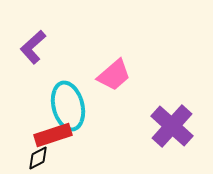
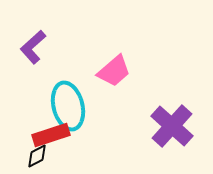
pink trapezoid: moved 4 px up
red rectangle: moved 2 px left
black diamond: moved 1 px left, 2 px up
